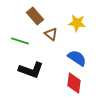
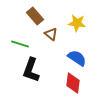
green line: moved 3 px down
black L-shape: rotated 90 degrees clockwise
red diamond: moved 1 px left
